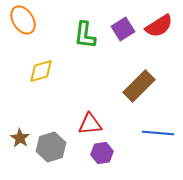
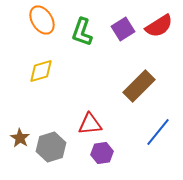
orange ellipse: moved 19 px right
green L-shape: moved 3 px left, 3 px up; rotated 12 degrees clockwise
blue line: moved 1 px up; rotated 56 degrees counterclockwise
